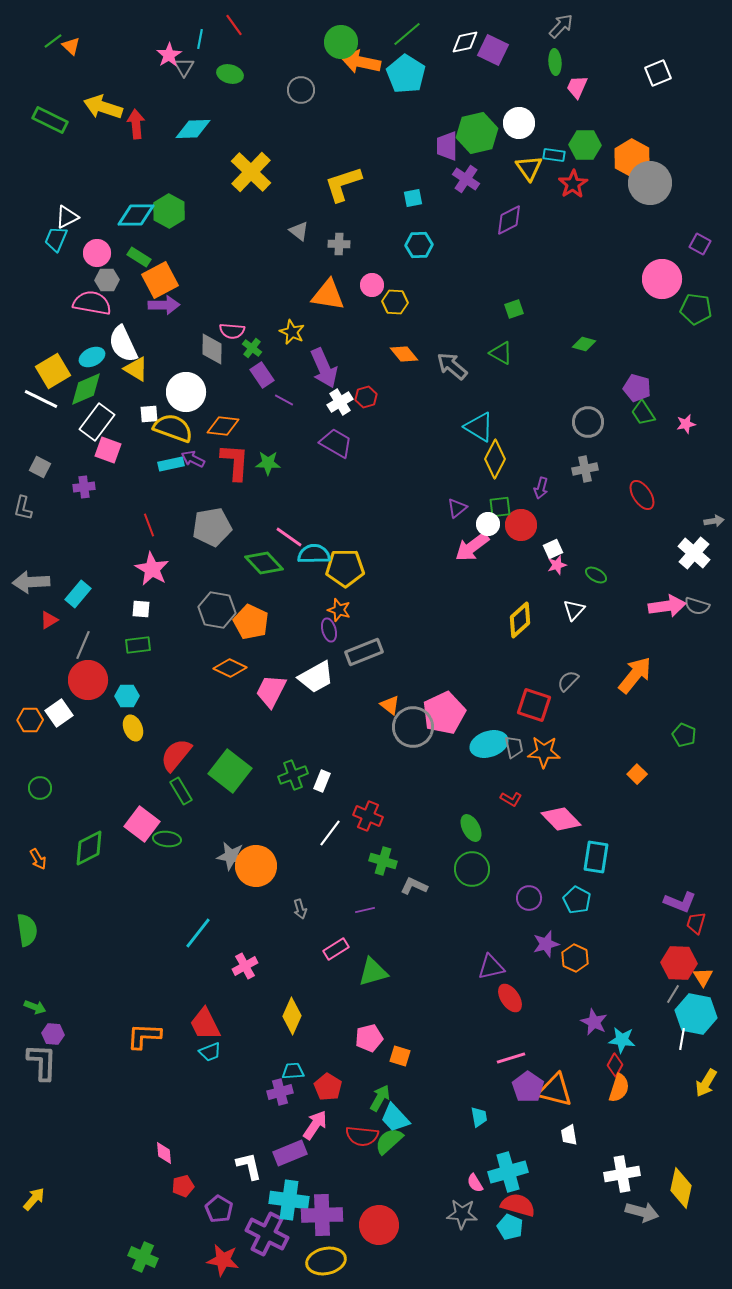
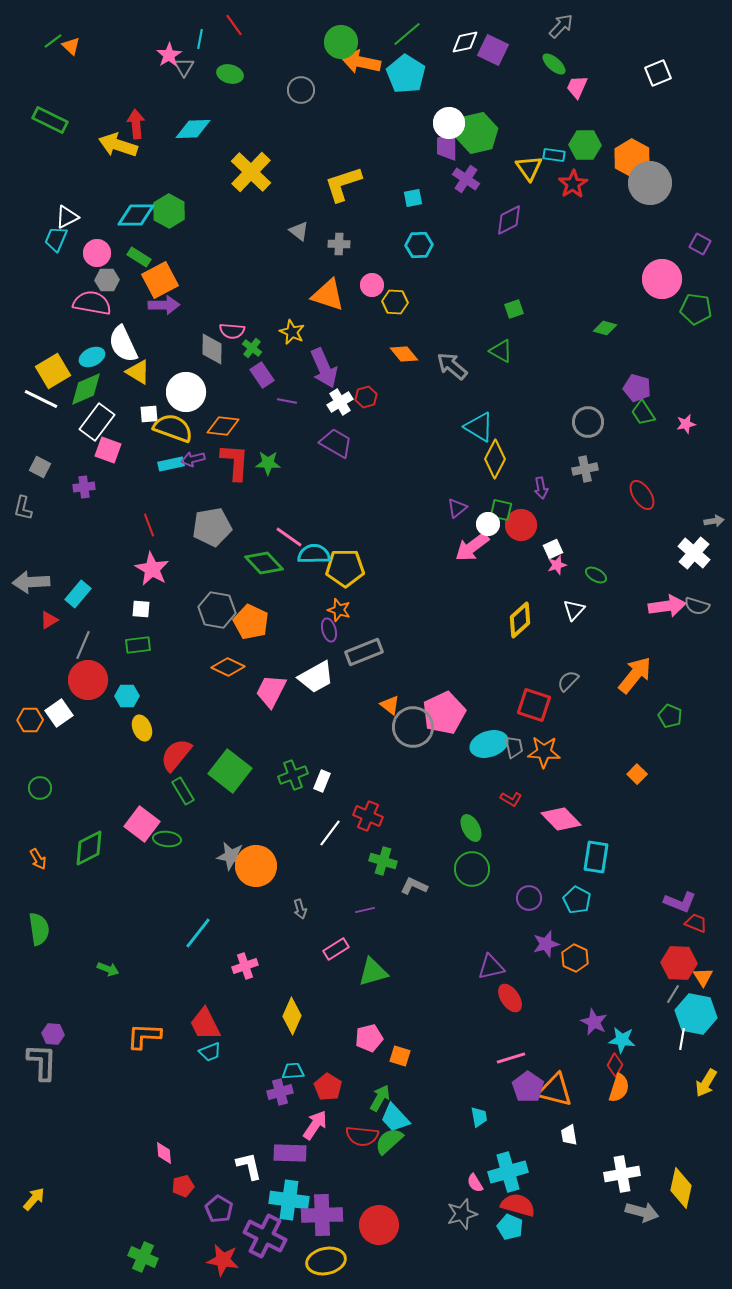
green ellipse at (555, 62): moved 1 px left, 2 px down; rotated 45 degrees counterclockwise
yellow arrow at (103, 107): moved 15 px right, 38 px down
white circle at (519, 123): moved 70 px left
orange triangle at (328, 295): rotated 9 degrees clockwise
green diamond at (584, 344): moved 21 px right, 16 px up
green triangle at (501, 353): moved 2 px up
yellow triangle at (136, 369): moved 2 px right, 3 px down
purple line at (284, 400): moved 3 px right, 1 px down; rotated 18 degrees counterclockwise
purple arrow at (193, 459): rotated 40 degrees counterclockwise
purple arrow at (541, 488): rotated 25 degrees counterclockwise
green square at (500, 507): moved 1 px right, 3 px down; rotated 20 degrees clockwise
orange diamond at (230, 668): moved 2 px left, 1 px up
yellow ellipse at (133, 728): moved 9 px right
green pentagon at (684, 735): moved 14 px left, 19 px up
green rectangle at (181, 791): moved 2 px right
red trapezoid at (696, 923): rotated 95 degrees clockwise
green semicircle at (27, 930): moved 12 px right, 1 px up
pink cross at (245, 966): rotated 10 degrees clockwise
green arrow at (35, 1007): moved 73 px right, 38 px up
purple rectangle at (290, 1153): rotated 24 degrees clockwise
gray star at (462, 1214): rotated 20 degrees counterclockwise
purple cross at (267, 1234): moved 2 px left, 2 px down
